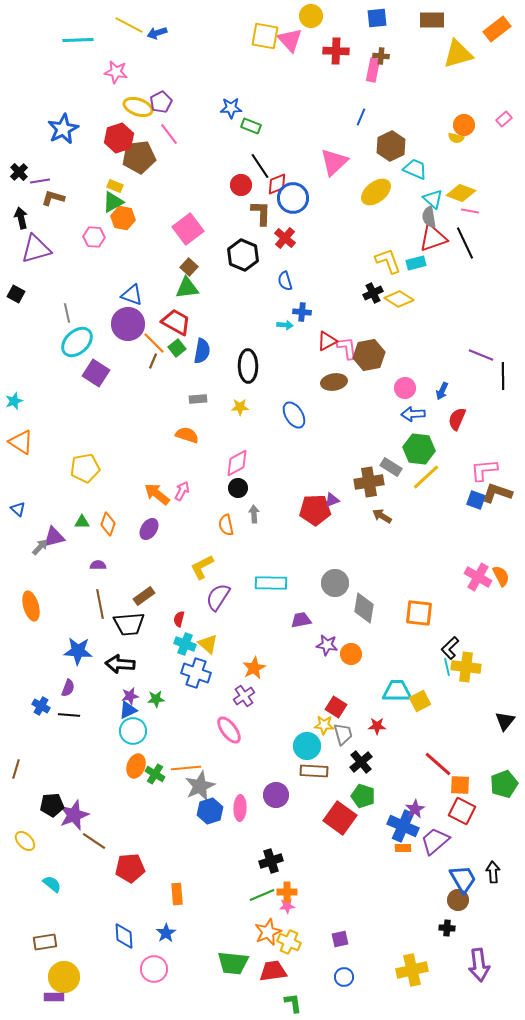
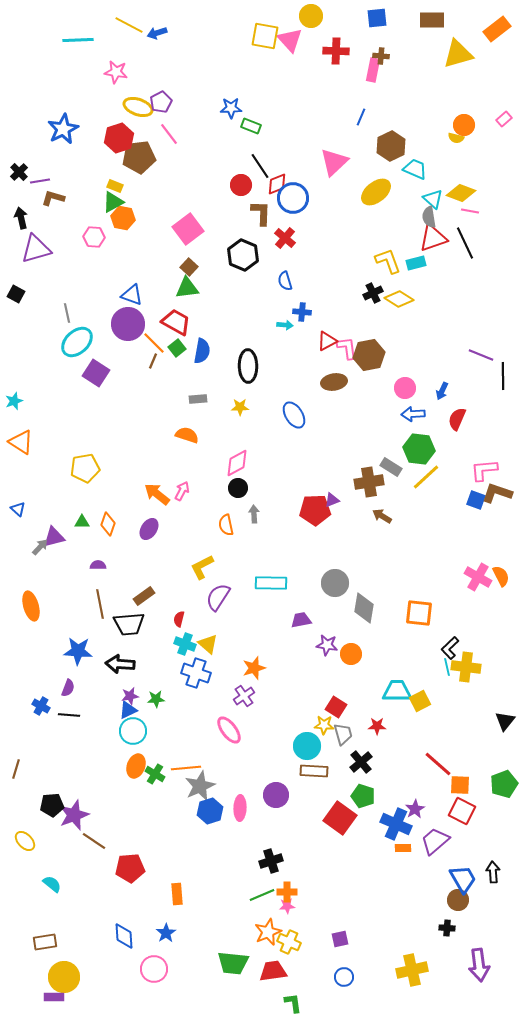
orange star at (254, 668): rotated 10 degrees clockwise
blue cross at (403, 826): moved 7 px left, 2 px up
